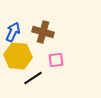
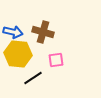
blue arrow: rotated 78 degrees clockwise
yellow hexagon: moved 2 px up
